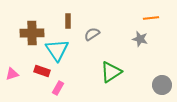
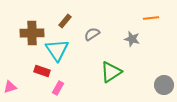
brown rectangle: moved 3 px left; rotated 40 degrees clockwise
gray star: moved 8 px left
pink triangle: moved 2 px left, 13 px down
gray circle: moved 2 px right
